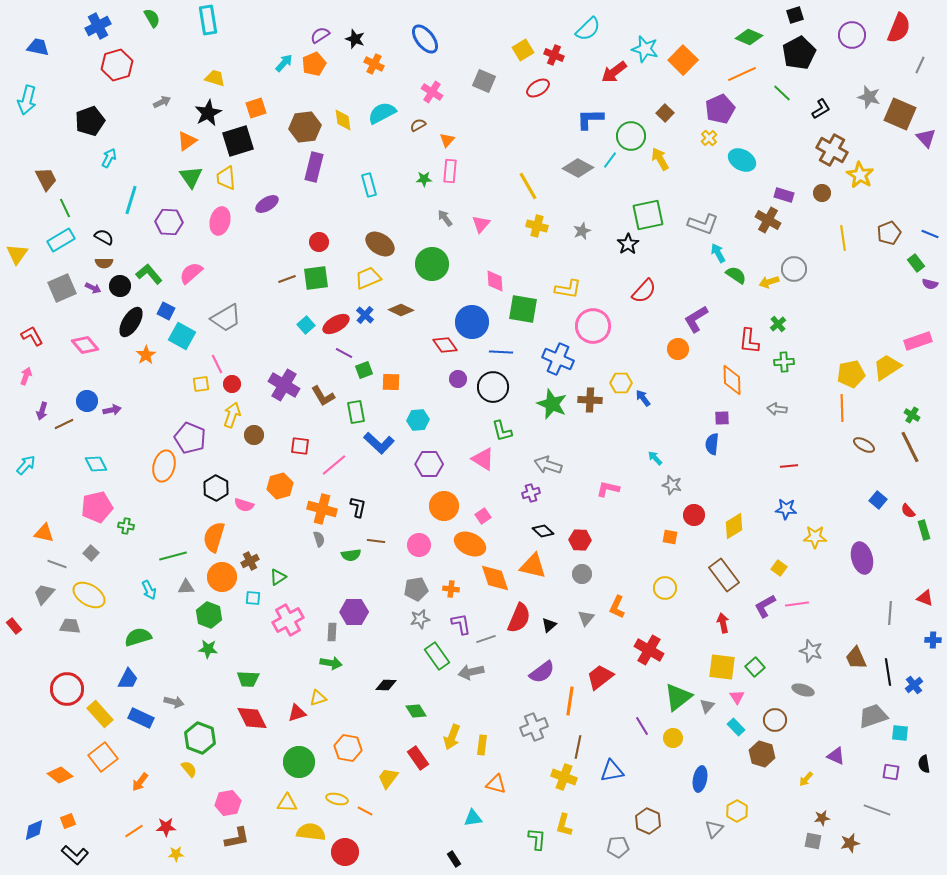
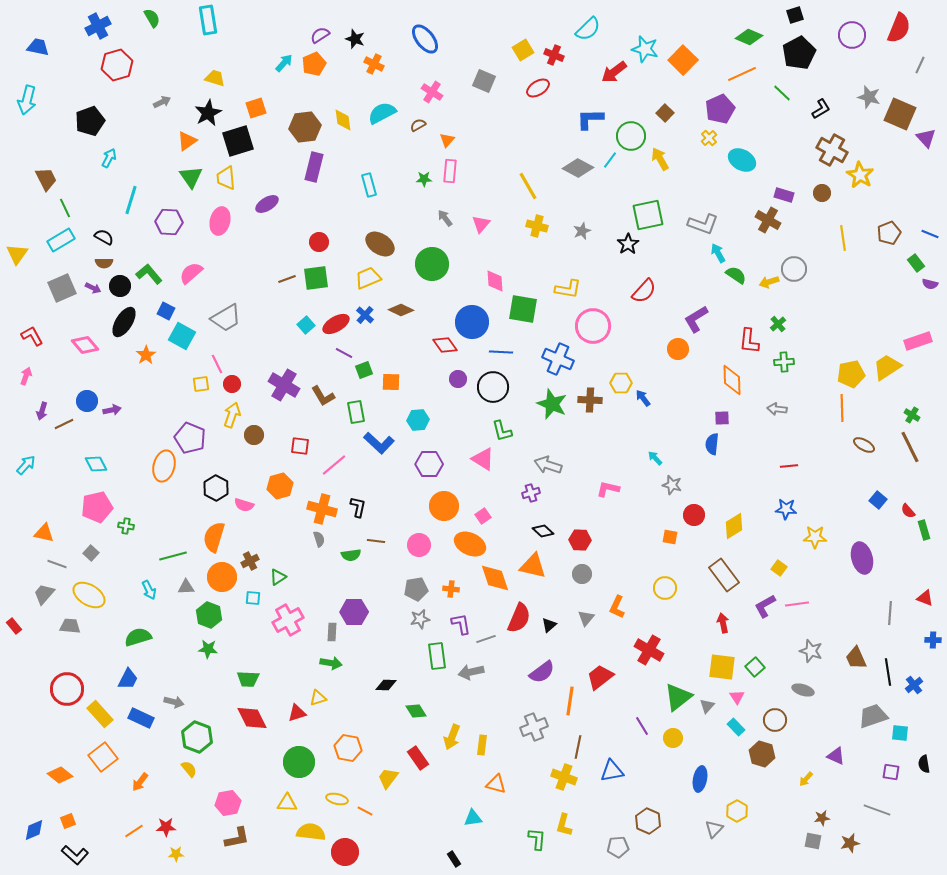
black ellipse at (131, 322): moved 7 px left
green rectangle at (437, 656): rotated 28 degrees clockwise
green hexagon at (200, 738): moved 3 px left, 1 px up
